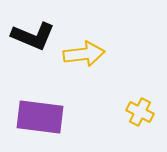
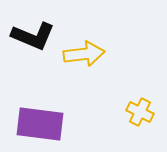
purple rectangle: moved 7 px down
